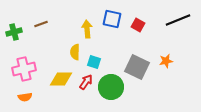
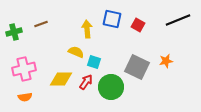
yellow semicircle: moved 1 px right; rotated 112 degrees clockwise
